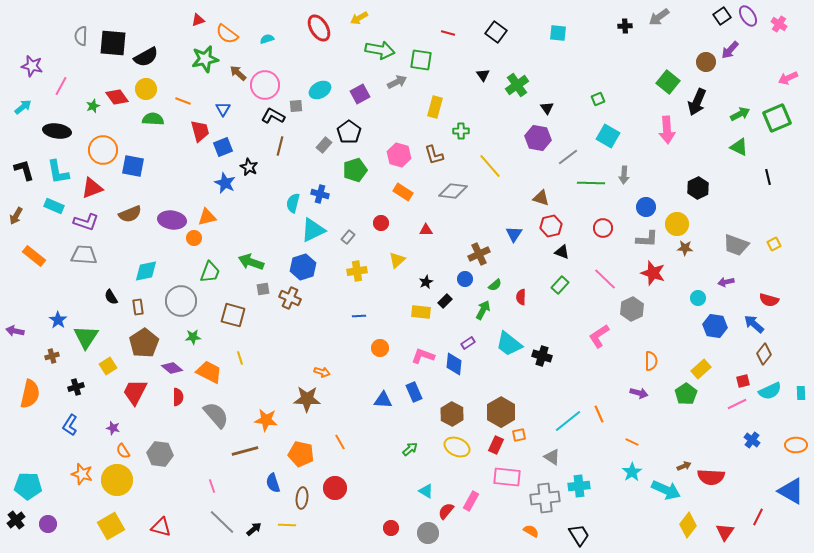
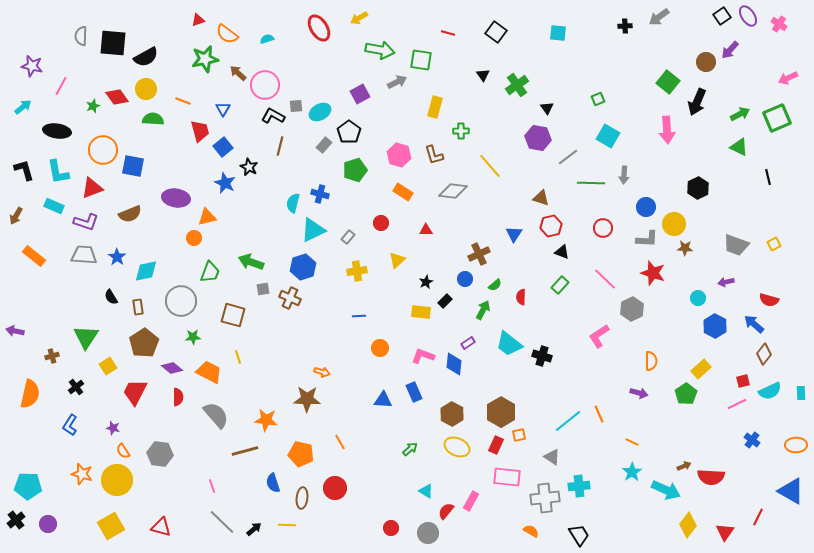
cyan ellipse at (320, 90): moved 22 px down
blue square at (223, 147): rotated 18 degrees counterclockwise
purple ellipse at (172, 220): moved 4 px right, 22 px up
yellow circle at (677, 224): moved 3 px left
blue star at (58, 320): moved 59 px right, 63 px up
blue hexagon at (715, 326): rotated 20 degrees clockwise
yellow line at (240, 358): moved 2 px left, 1 px up
black cross at (76, 387): rotated 21 degrees counterclockwise
